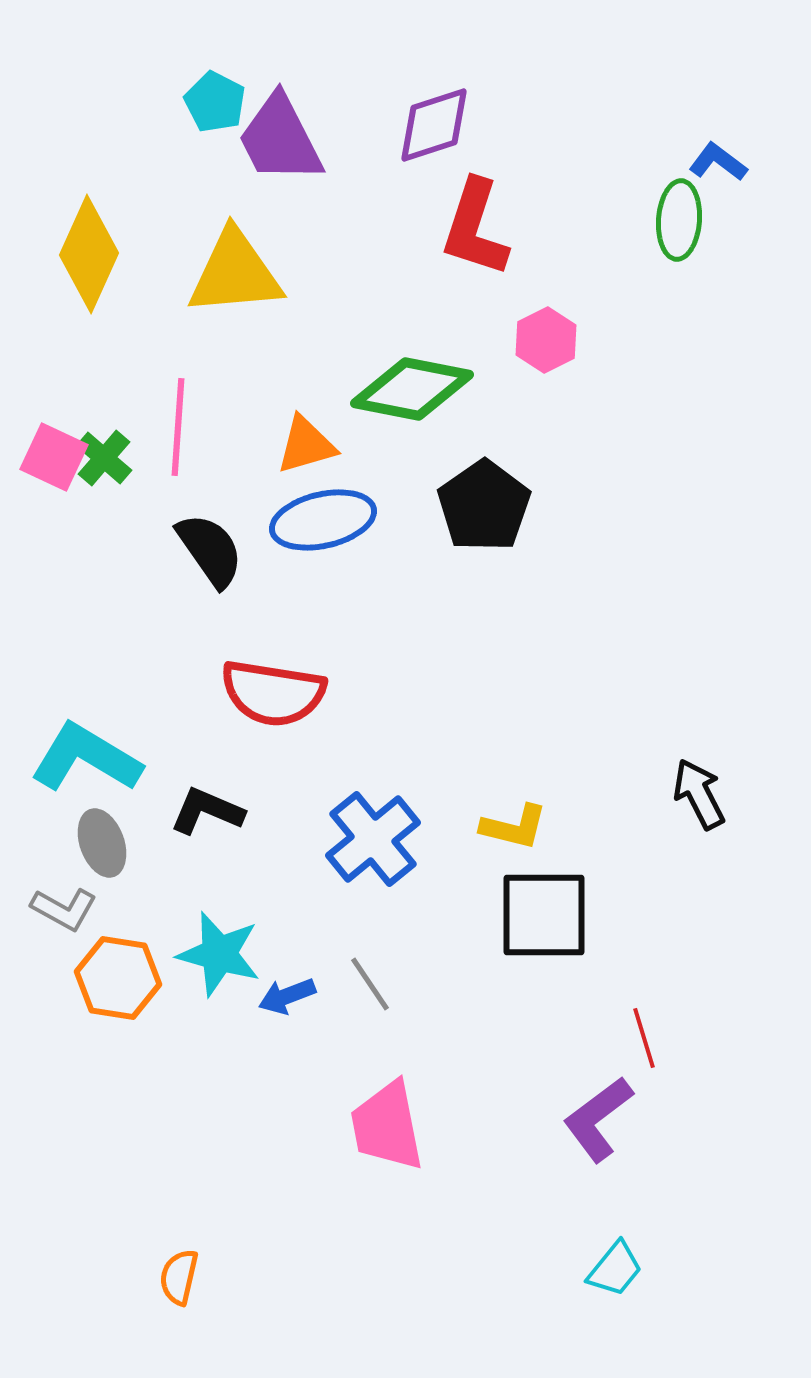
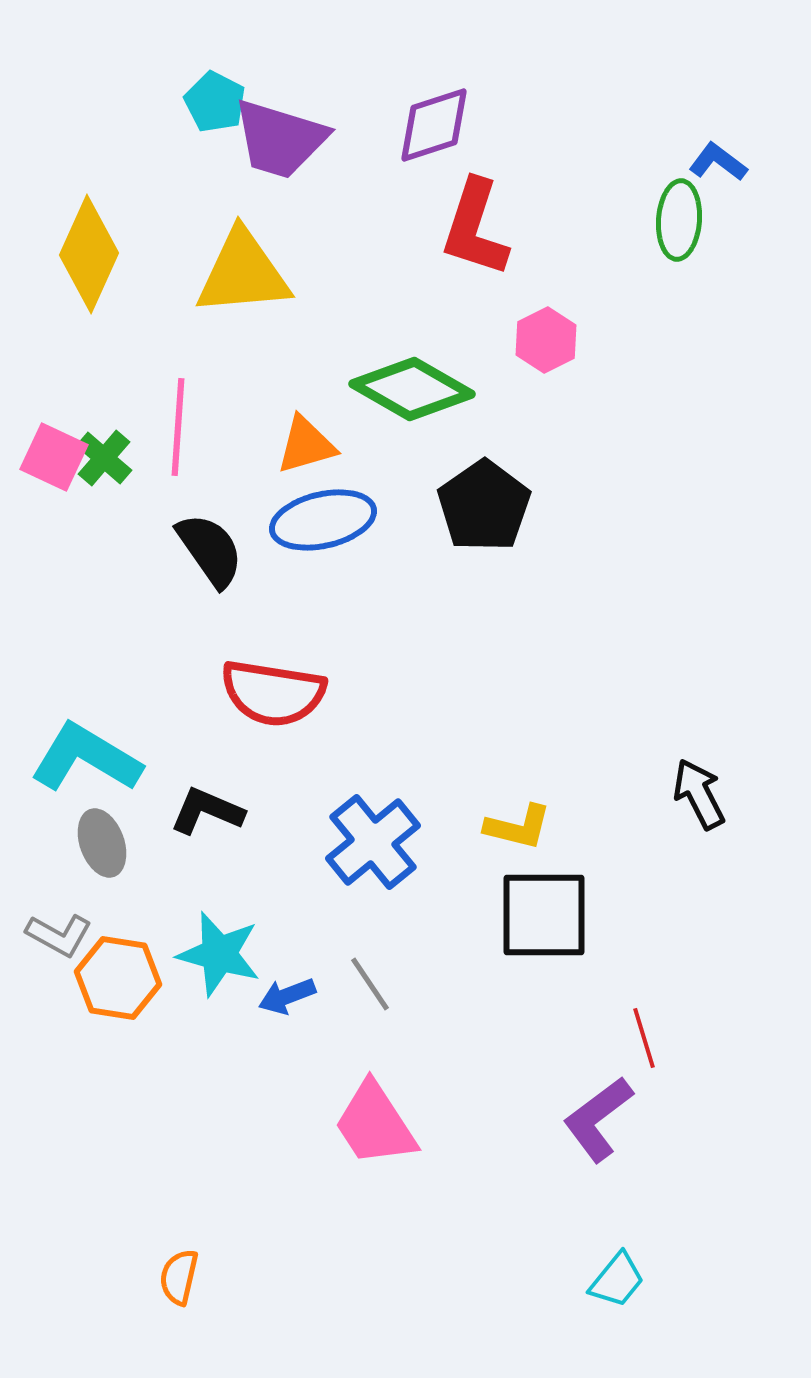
purple trapezoid: rotated 46 degrees counterclockwise
yellow triangle: moved 8 px right
green diamond: rotated 19 degrees clockwise
yellow L-shape: moved 4 px right
blue cross: moved 3 px down
gray L-shape: moved 5 px left, 26 px down
pink trapezoid: moved 12 px left, 2 px up; rotated 22 degrees counterclockwise
cyan trapezoid: moved 2 px right, 11 px down
